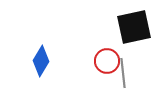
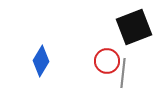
black square: rotated 9 degrees counterclockwise
gray line: rotated 12 degrees clockwise
